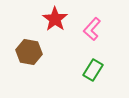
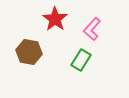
green rectangle: moved 12 px left, 10 px up
